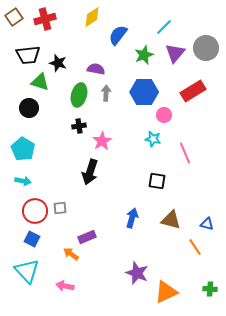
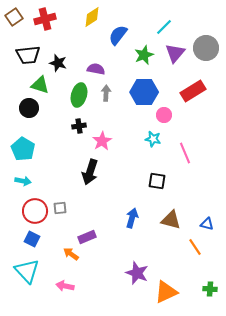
green triangle: moved 3 px down
